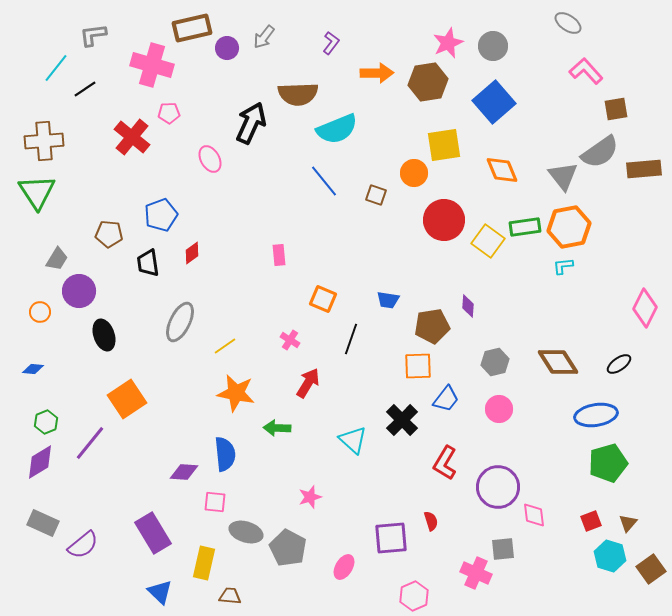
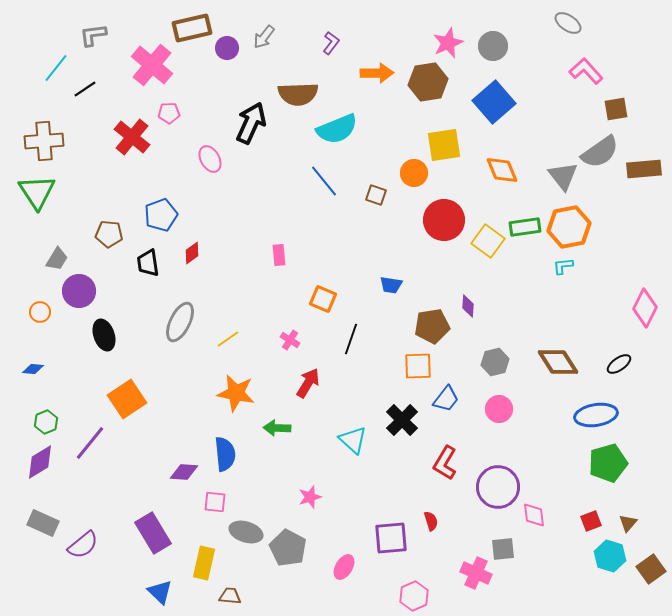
pink cross at (152, 65): rotated 24 degrees clockwise
blue trapezoid at (388, 300): moved 3 px right, 15 px up
yellow line at (225, 346): moved 3 px right, 7 px up
